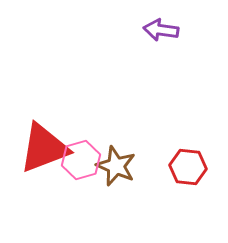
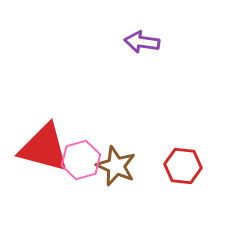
purple arrow: moved 19 px left, 12 px down
red triangle: rotated 36 degrees clockwise
red hexagon: moved 5 px left, 1 px up
